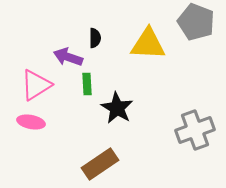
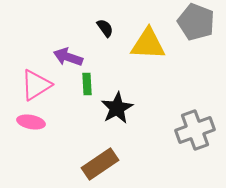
black semicircle: moved 10 px right, 10 px up; rotated 36 degrees counterclockwise
black star: rotated 12 degrees clockwise
